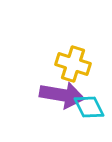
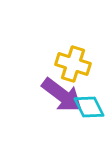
purple arrow: rotated 27 degrees clockwise
